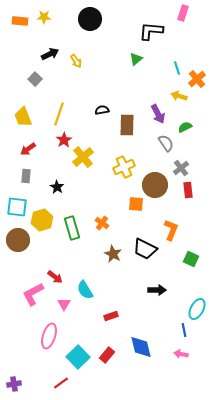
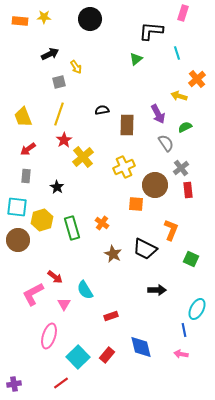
yellow arrow at (76, 61): moved 6 px down
cyan line at (177, 68): moved 15 px up
gray square at (35, 79): moved 24 px right, 3 px down; rotated 32 degrees clockwise
